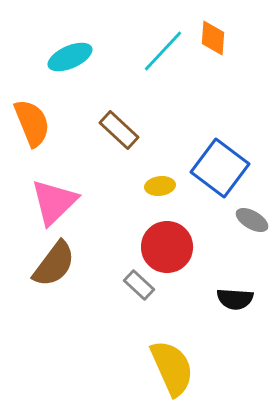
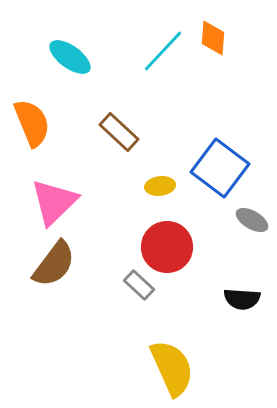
cyan ellipse: rotated 60 degrees clockwise
brown rectangle: moved 2 px down
black semicircle: moved 7 px right
